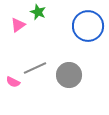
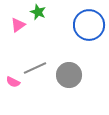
blue circle: moved 1 px right, 1 px up
